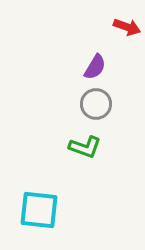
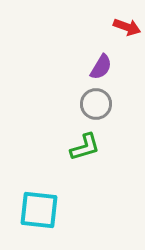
purple semicircle: moved 6 px right
green L-shape: rotated 36 degrees counterclockwise
